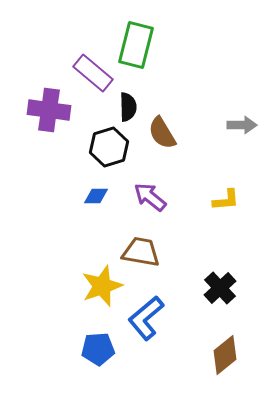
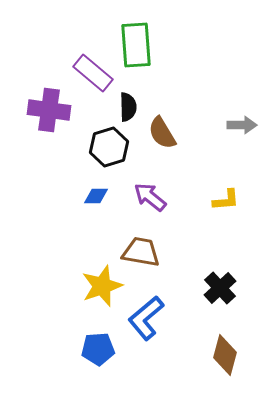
green rectangle: rotated 18 degrees counterclockwise
brown diamond: rotated 36 degrees counterclockwise
